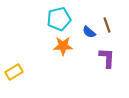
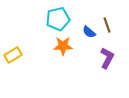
cyan pentagon: moved 1 px left
purple L-shape: rotated 25 degrees clockwise
yellow rectangle: moved 1 px left, 17 px up
